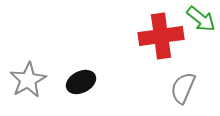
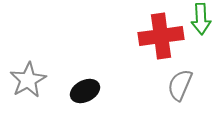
green arrow: rotated 48 degrees clockwise
black ellipse: moved 4 px right, 9 px down
gray semicircle: moved 3 px left, 3 px up
